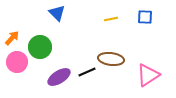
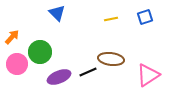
blue square: rotated 21 degrees counterclockwise
orange arrow: moved 1 px up
green circle: moved 5 px down
pink circle: moved 2 px down
black line: moved 1 px right
purple ellipse: rotated 10 degrees clockwise
